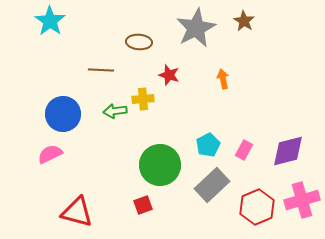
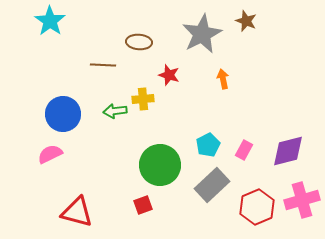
brown star: moved 2 px right; rotated 10 degrees counterclockwise
gray star: moved 6 px right, 6 px down
brown line: moved 2 px right, 5 px up
